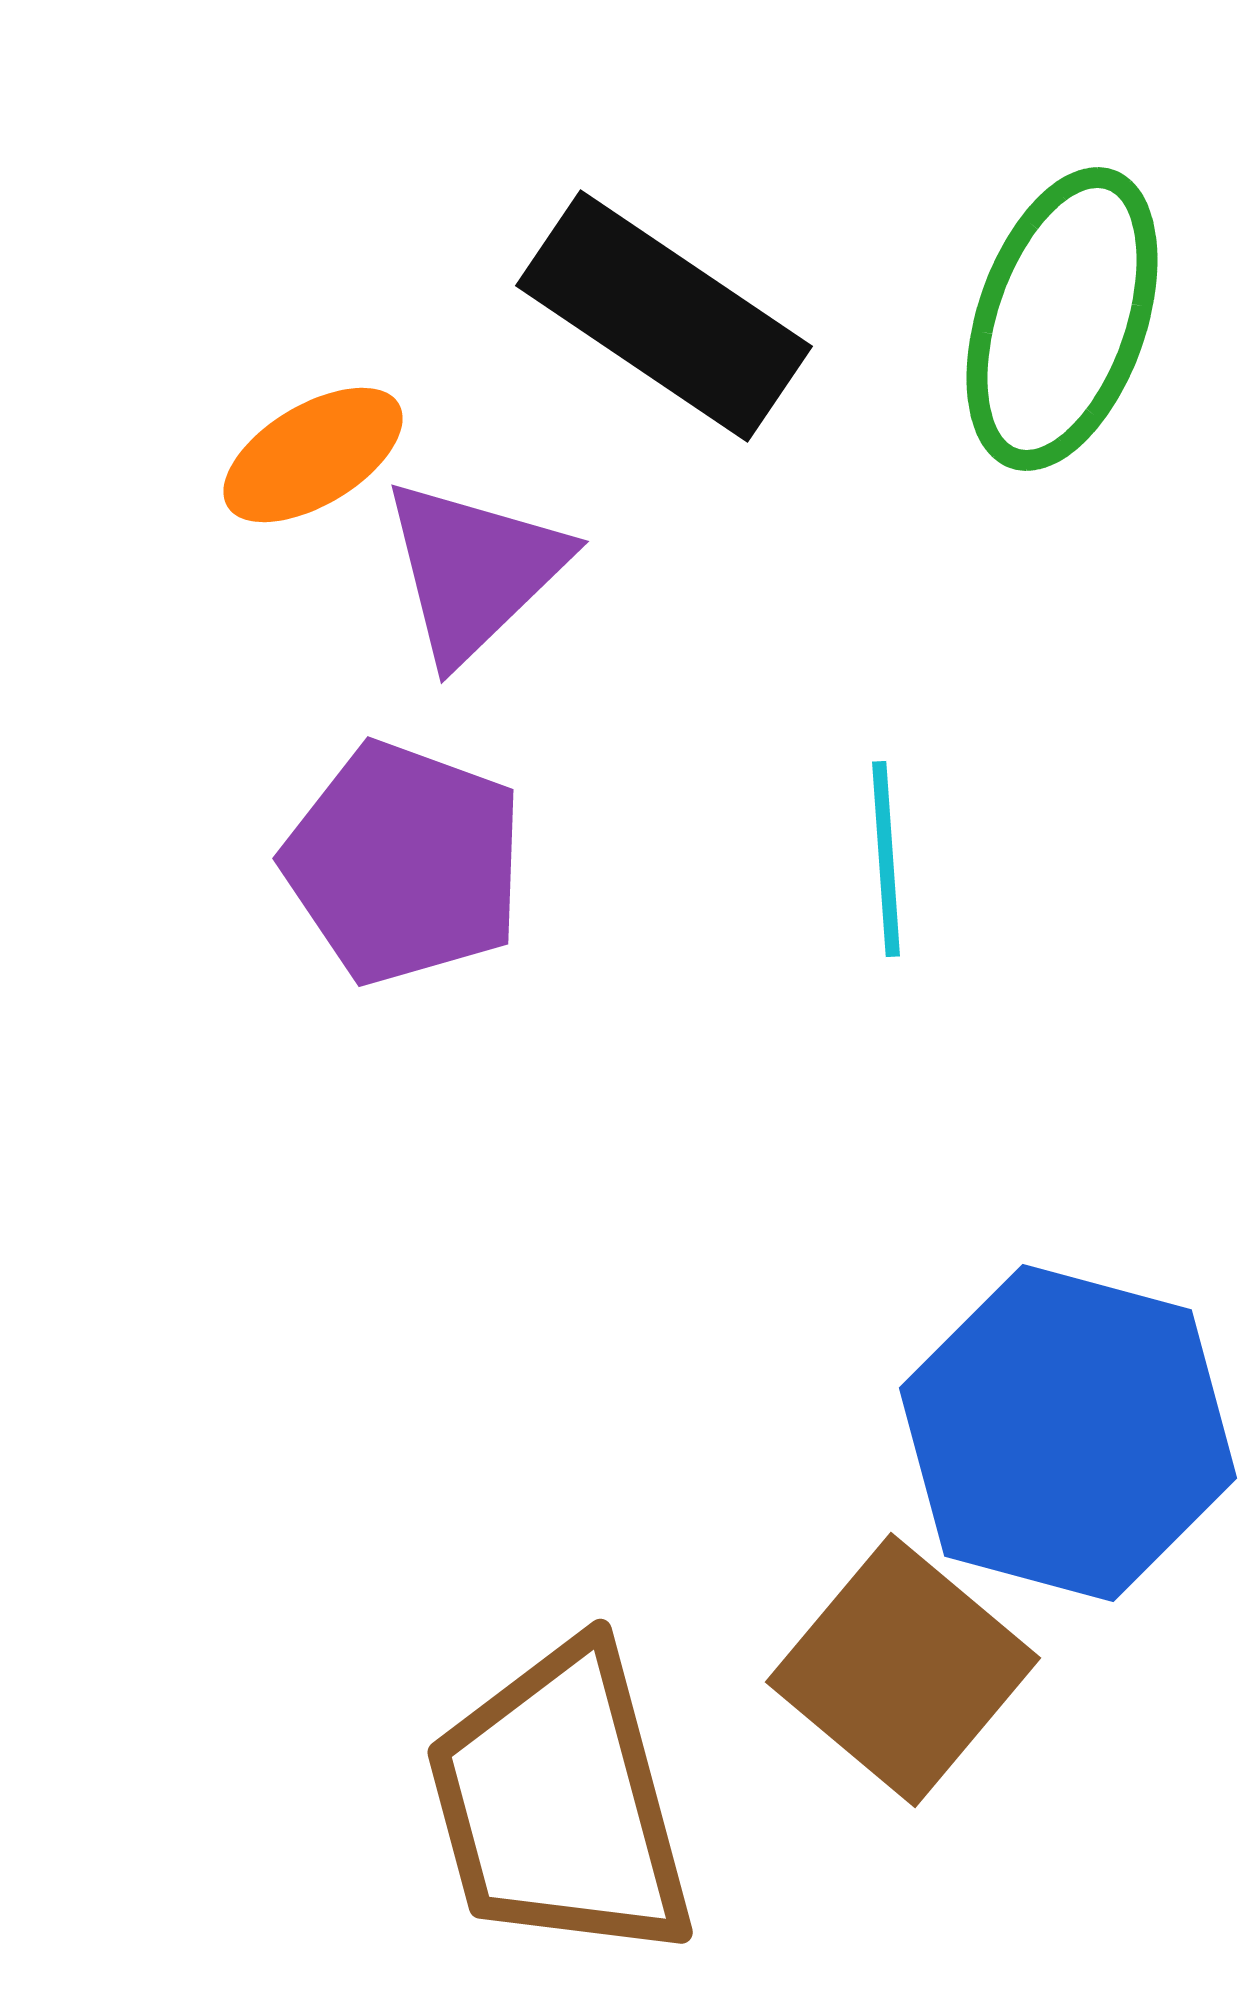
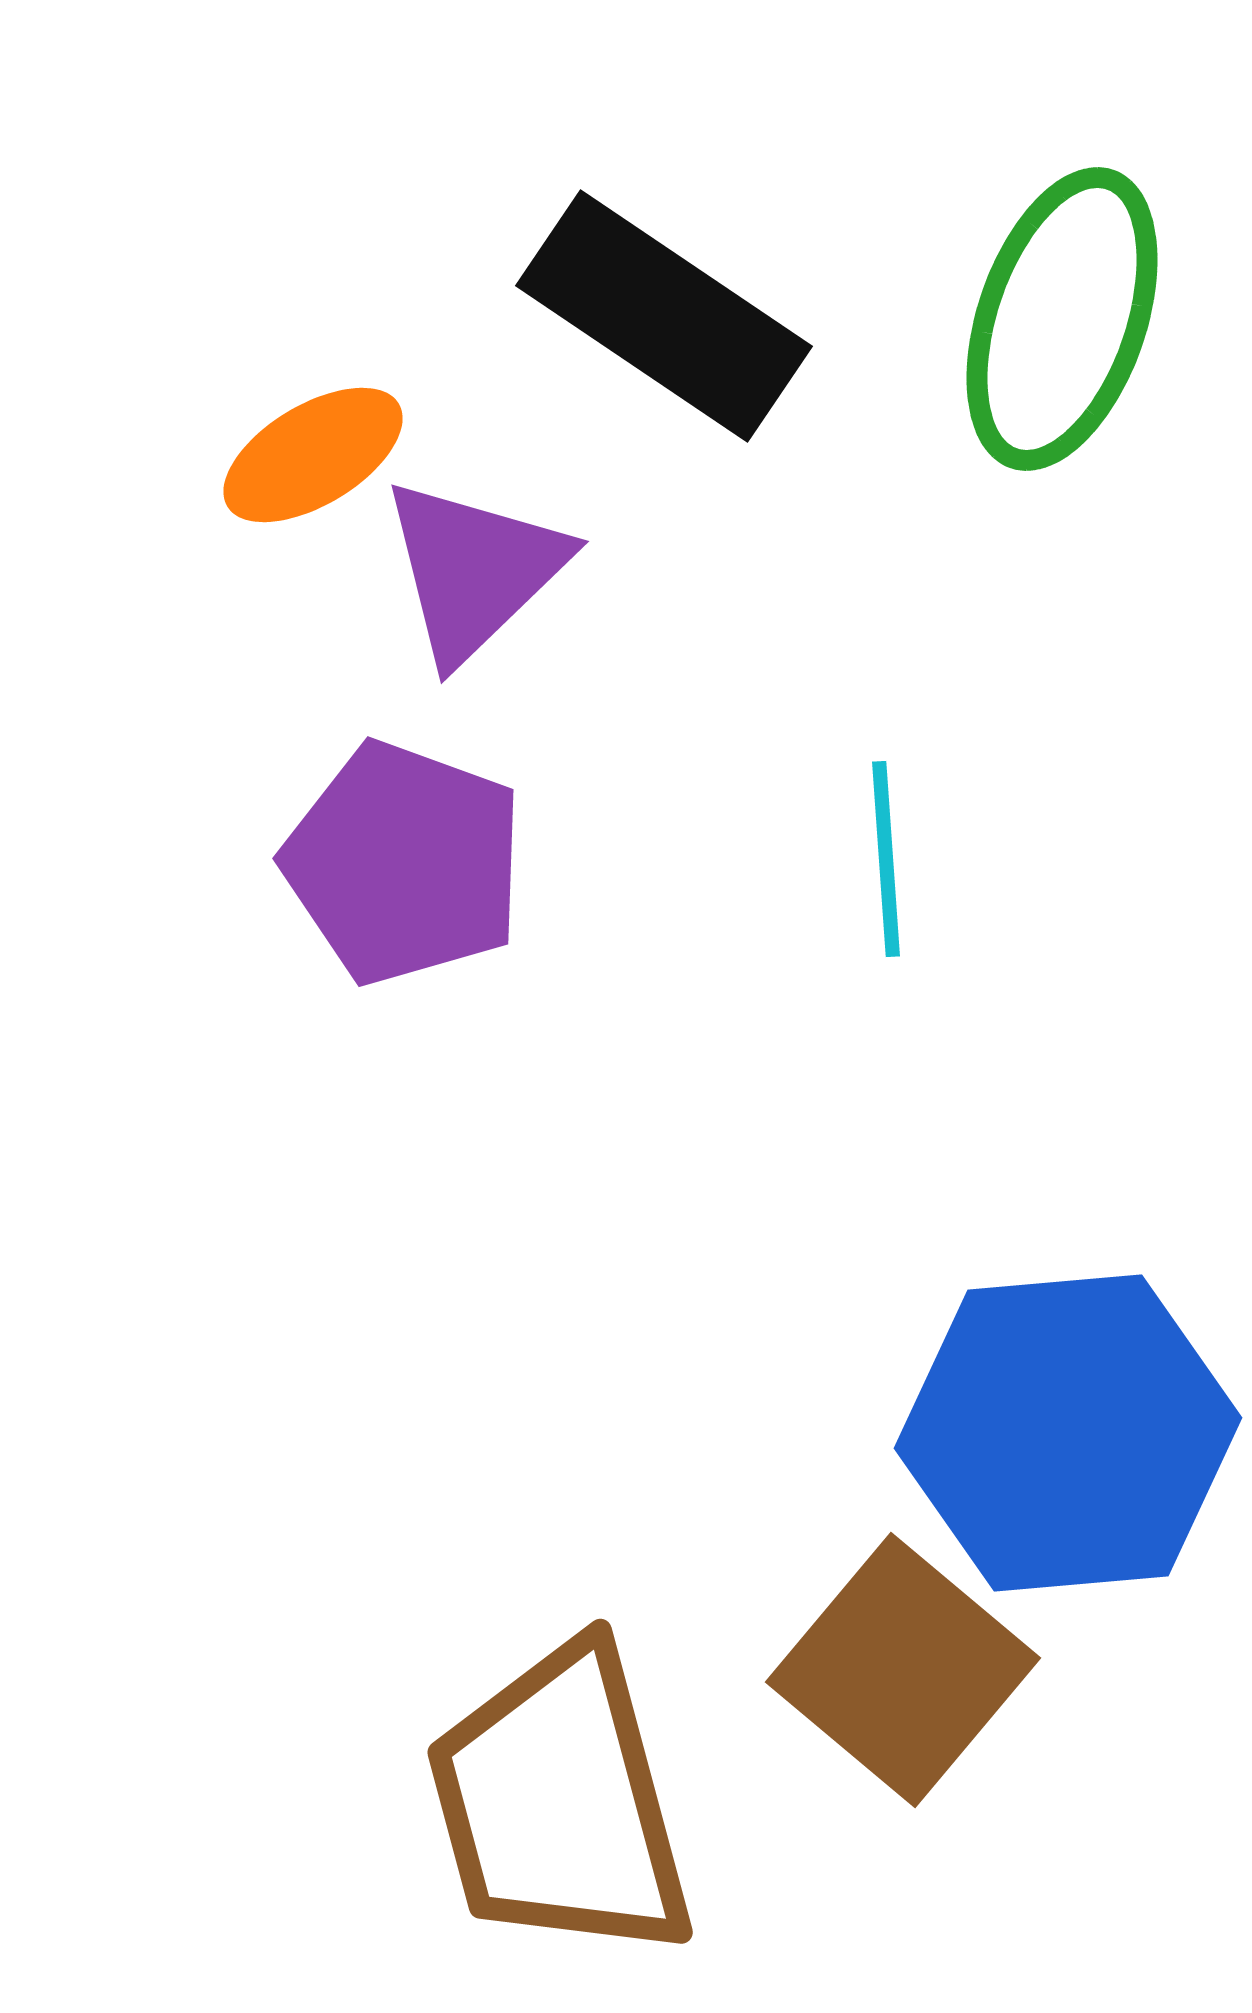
blue hexagon: rotated 20 degrees counterclockwise
